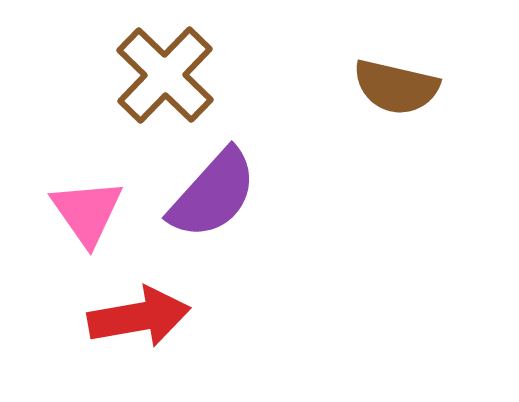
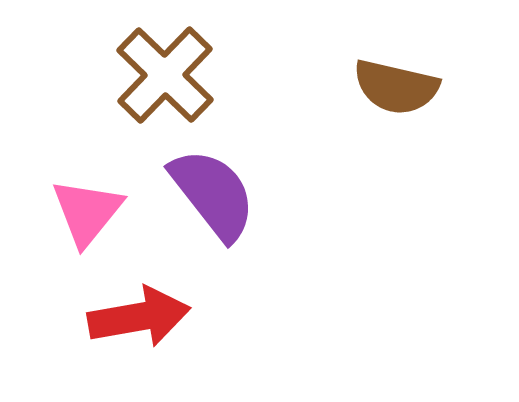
purple semicircle: rotated 80 degrees counterclockwise
pink triangle: rotated 14 degrees clockwise
